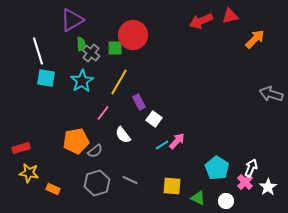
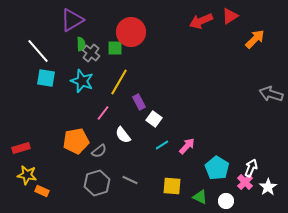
red triangle: rotated 18 degrees counterclockwise
red circle: moved 2 px left, 3 px up
white line: rotated 24 degrees counterclockwise
cyan star: rotated 20 degrees counterclockwise
pink arrow: moved 10 px right, 5 px down
gray semicircle: moved 4 px right
yellow star: moved 2 px left, 2 px down
orange rectangle: moved 11 px left, 2 px down
green triangle: moved 2 px right, 1 px up
